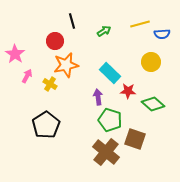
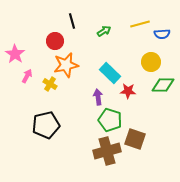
green diamond: moved 10 px right, 19 px up; rotated 40 degrees counterclockwise
black pentagon: rotated 20 degrees clockwise
brown cross: moved 1 px right, 1 px up; rotated 36 degrees clockwise
